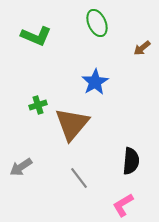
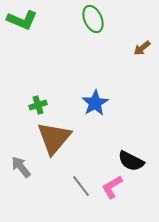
green ellipse: moved 4 px left, 4 px up
green L-shape: moved 14 px left, 16 px up
blue star: moved 21 px down
brown triangle: moved 18 px left, 14 px down
black semicircle: rotated 112 degrees clockwise
gray arrow: rotated 85 degrees clockwise
gray line: moved 2 px right, 8 px down
pink L-shape: moved 11 px left, 18 px up
